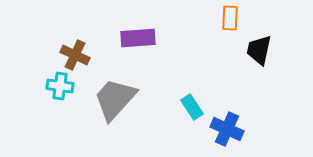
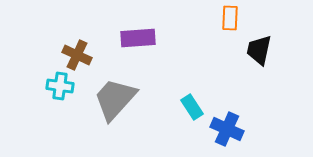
brown cross: moved 2 px right
